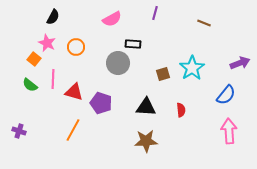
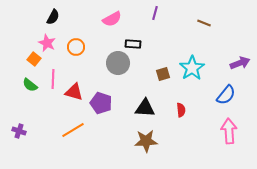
black triangle: moved 1 px left, 1 px down
orange line: rotated 30 degrees clockwise
